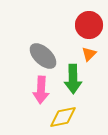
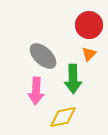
pink arrow: moved 5 px left, 1 px down
